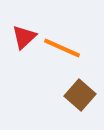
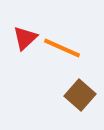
red triangle: moved 1 px right, 1 px down
